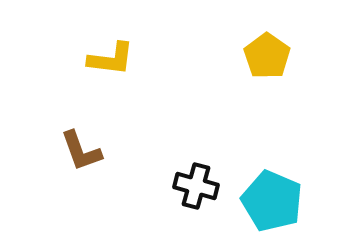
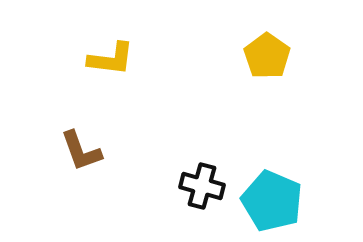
black cross: moved 6 px right
